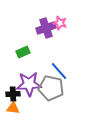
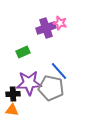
purple star: moved 1 px up
orange triangle: moved 1 px left, 2 px down
